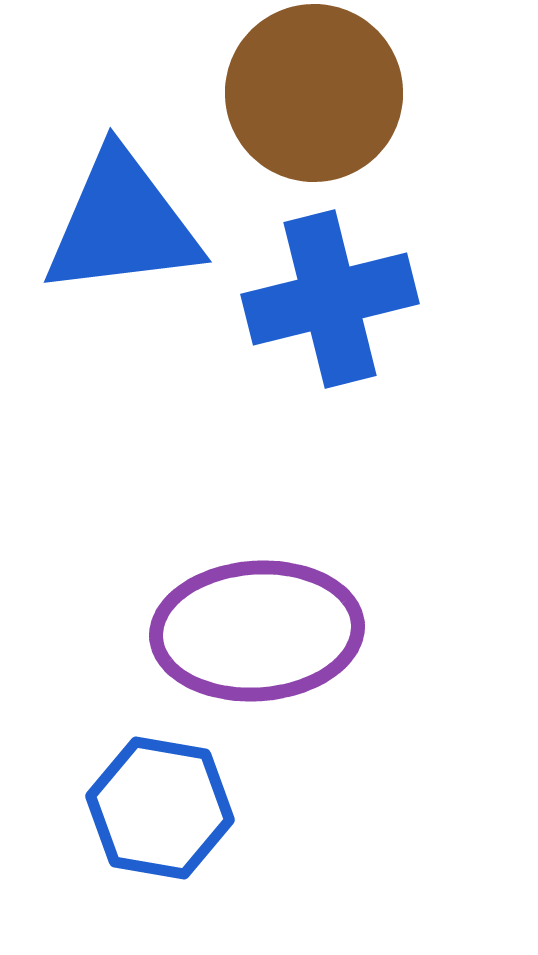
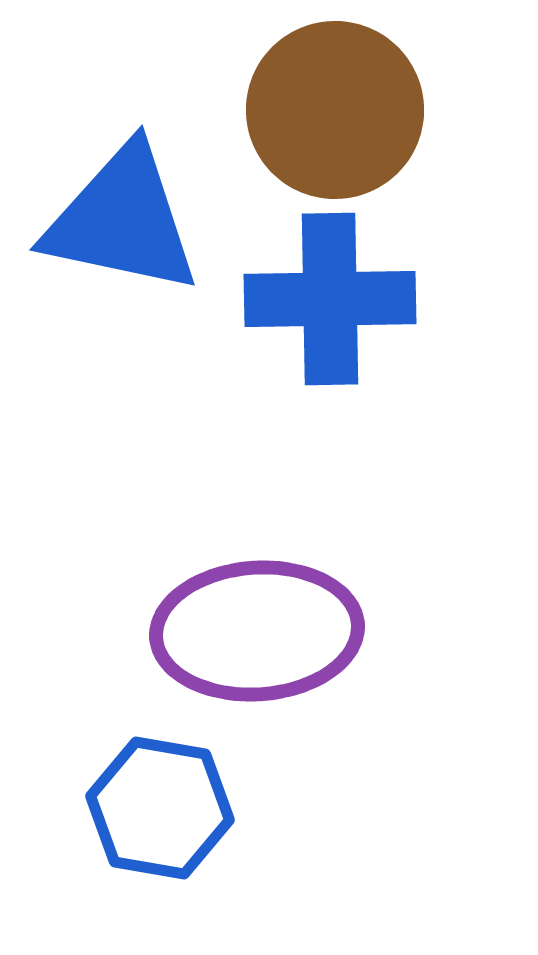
brown circle: moved 21 px right, 17 px down
blue triangle: moved 4 px up; rotated 19 degrees clockwise
blue cross: rotated 13 degrees clockwise
